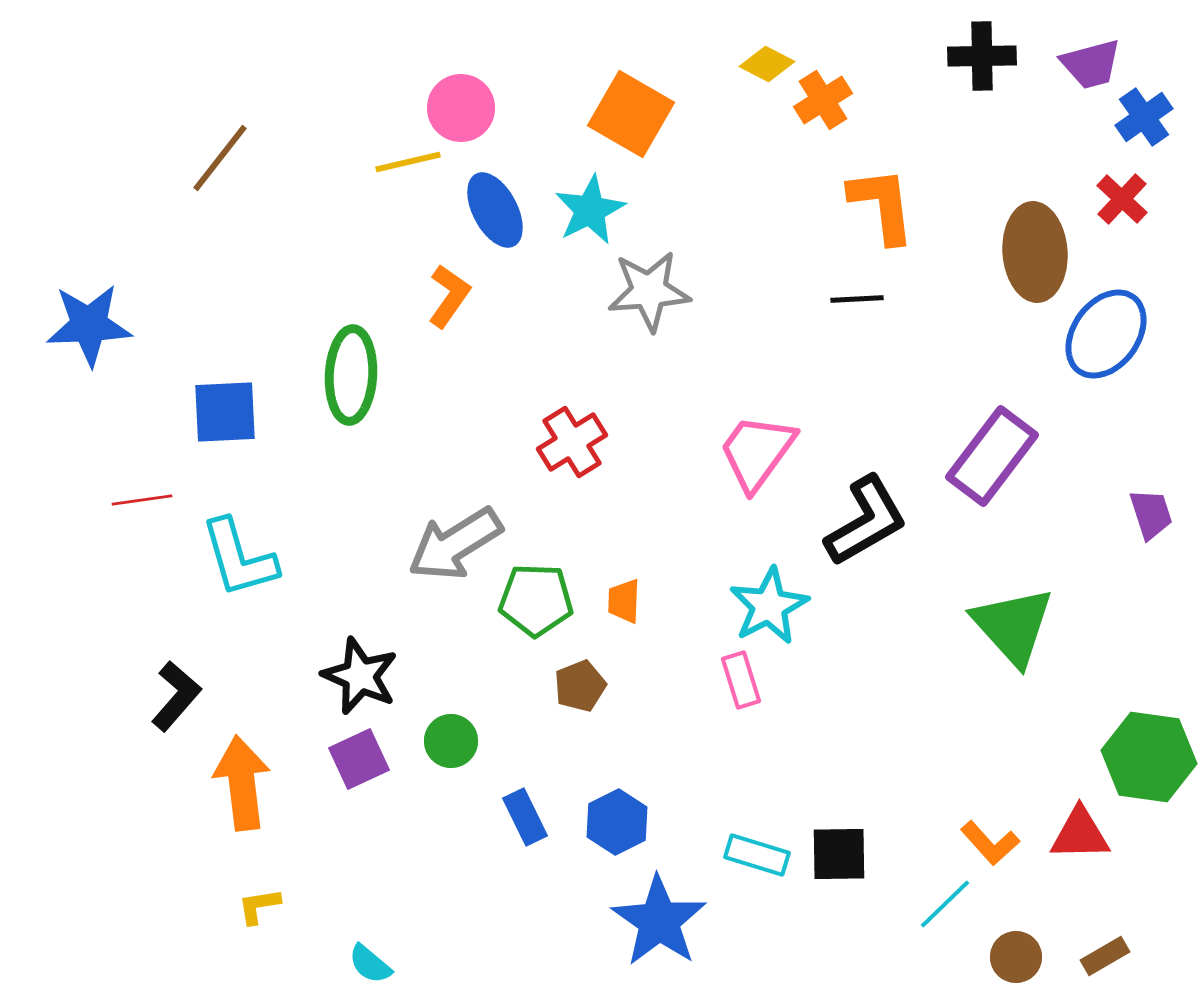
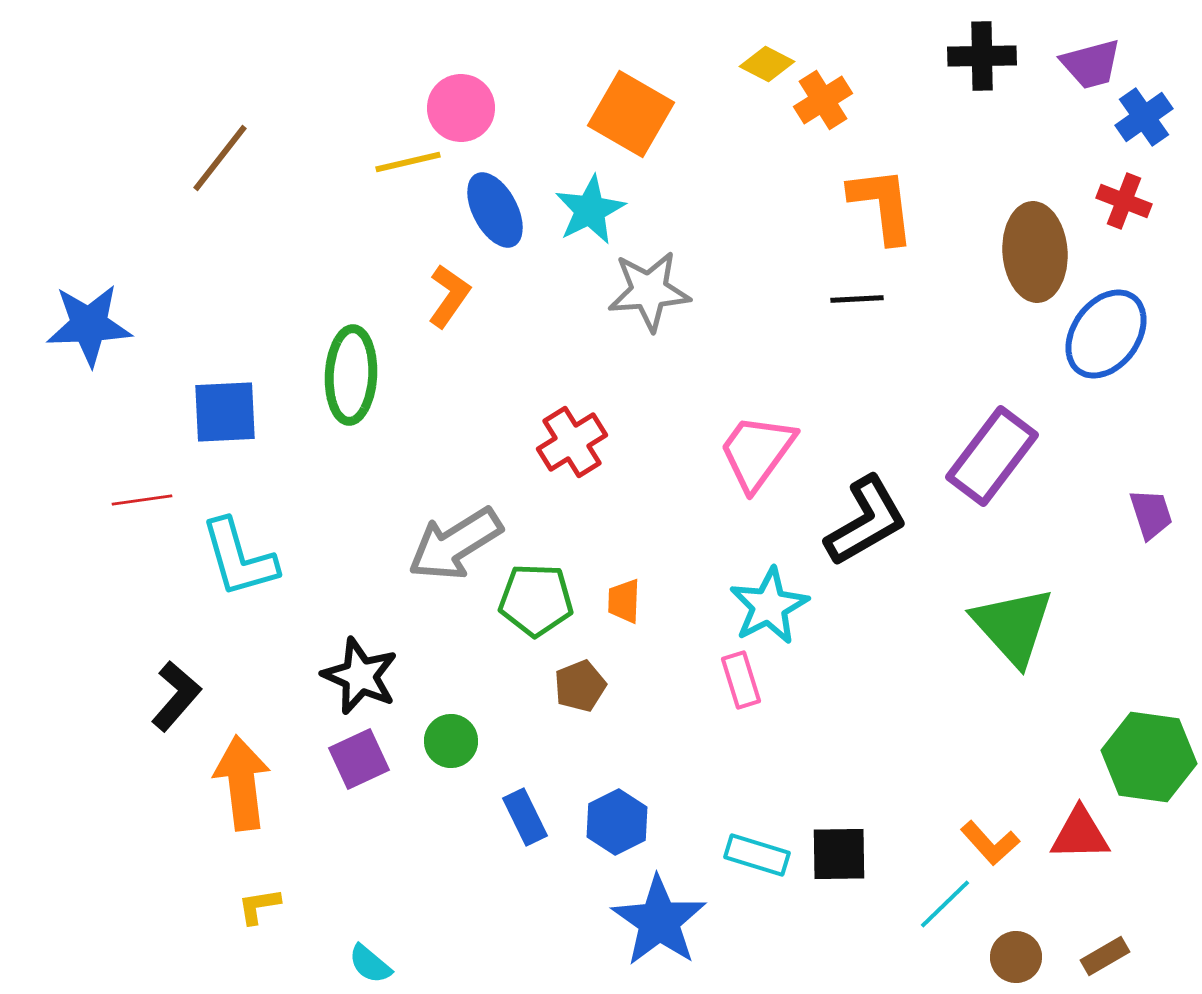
red cross at (1122, 199): moved 2 px right, 2 px down; rotated 22 degrees counterclockwise
